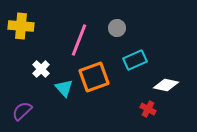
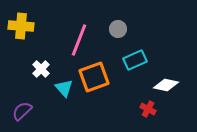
gray circle: moved 1 px right, 1 px down
